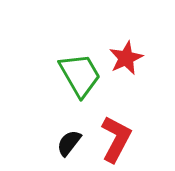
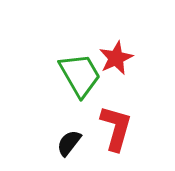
red star: moved 10 px left
red L-shape: moved 11 px up; rotated 12 degrees counterclockwise
